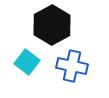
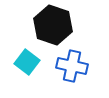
black hexagon: moved 1 px right; rotated 12 degrees counterclockwise
